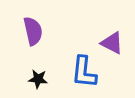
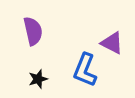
blue L-shape: moved 1 px right, 2 px up; rotated 16 degrees clockwise
black star: rotated 24 degrees counterclockwise
